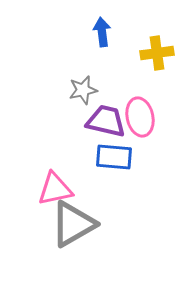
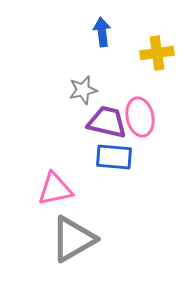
purple trapezoid: moved 1 px right, 1 px down
gray triangle: moved 15 px down
